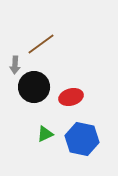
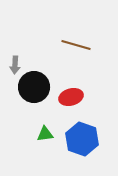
brown line: moved 35 px right, 1 px down; rotated 52 degrees clockwise
green triangle: rotated 18 degrees clockwise
blue hexagon: rotated 8 degrees clockwise
